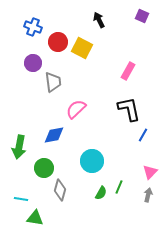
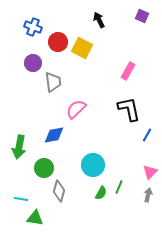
blue line: moved 4 px right
cyan circle: moved 1 px right, 4 px down
gray diamond: moved 1 px left, 1 px down
